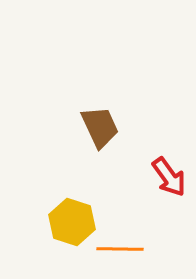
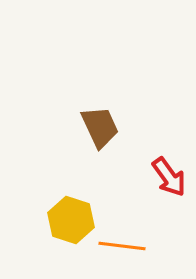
yellow hexagon: moved 1 px left, 2 px up
orange line: moved 2 px right, 3 px up; rotated 6 degrees clockwise
